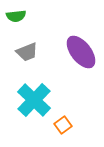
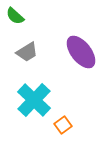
green semicircle: moved 1 px left; rotated 48 degrees clockwise
gray trapezoid: rotated 10 degrees counterclockwise
